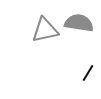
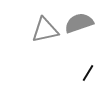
gray semicircle: rotated 28 degrees counterclockwise
